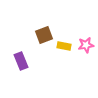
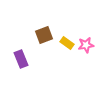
yellow rectangle: moved 3 px right, 3 px up; rotated 24 degrees clockwise
purple rectangle: moved 2 px up
